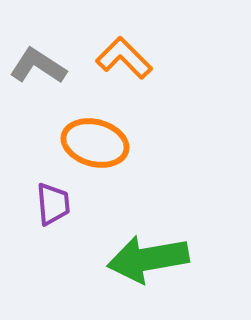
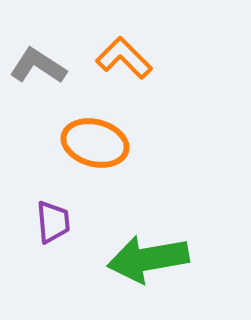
purple trapezoid: moved 18 px down
